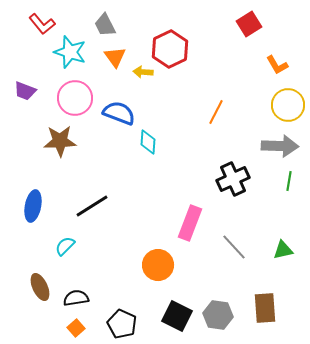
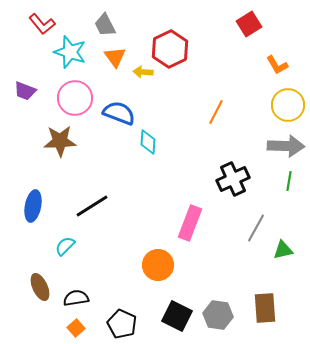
gray arrow: moved 6 px right
gray line: moved 22 px right, 19 px up; rotated 72 degrees clockwise
